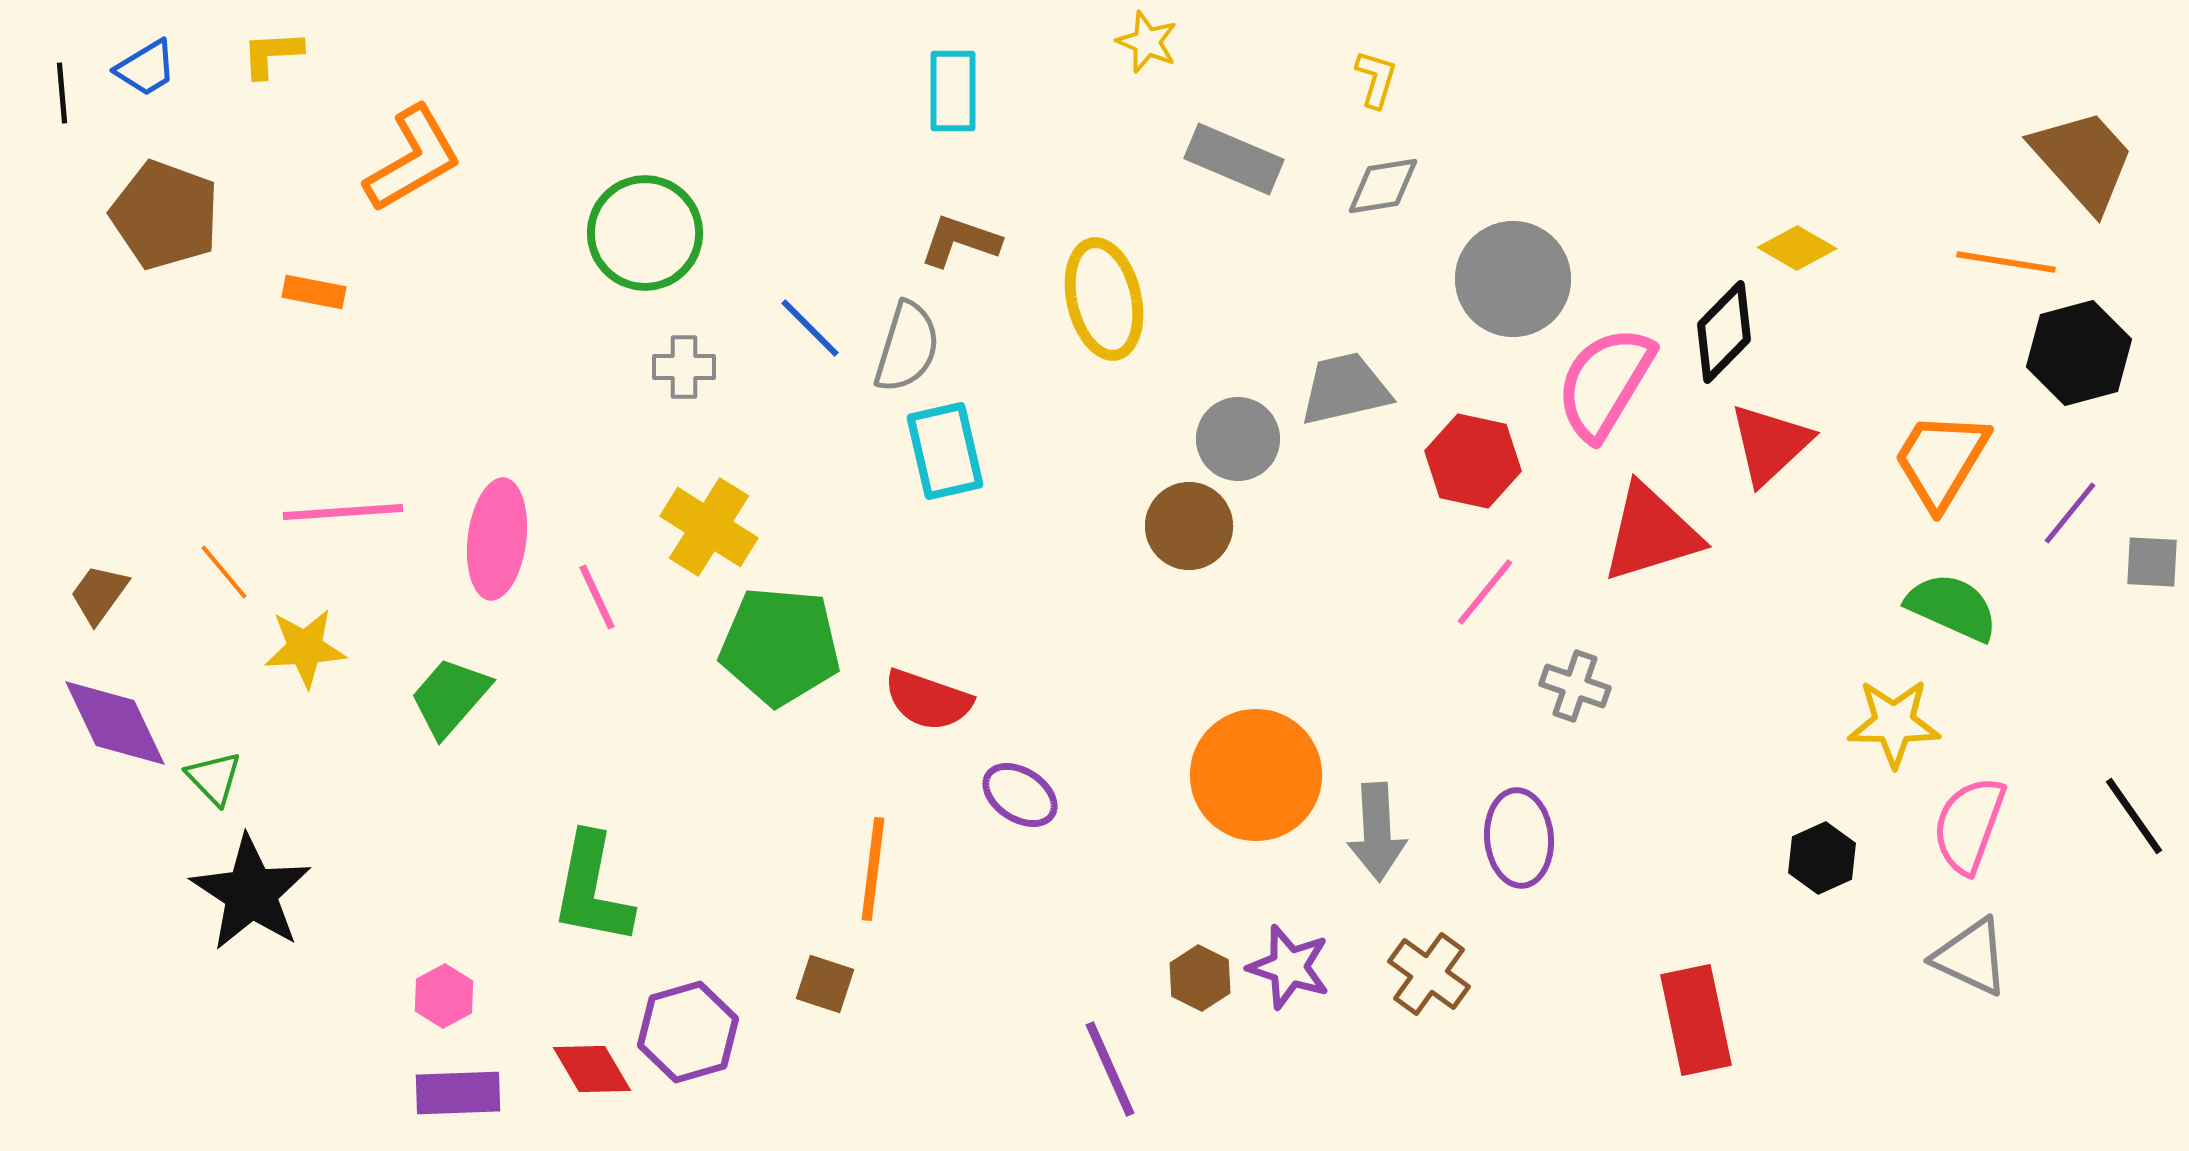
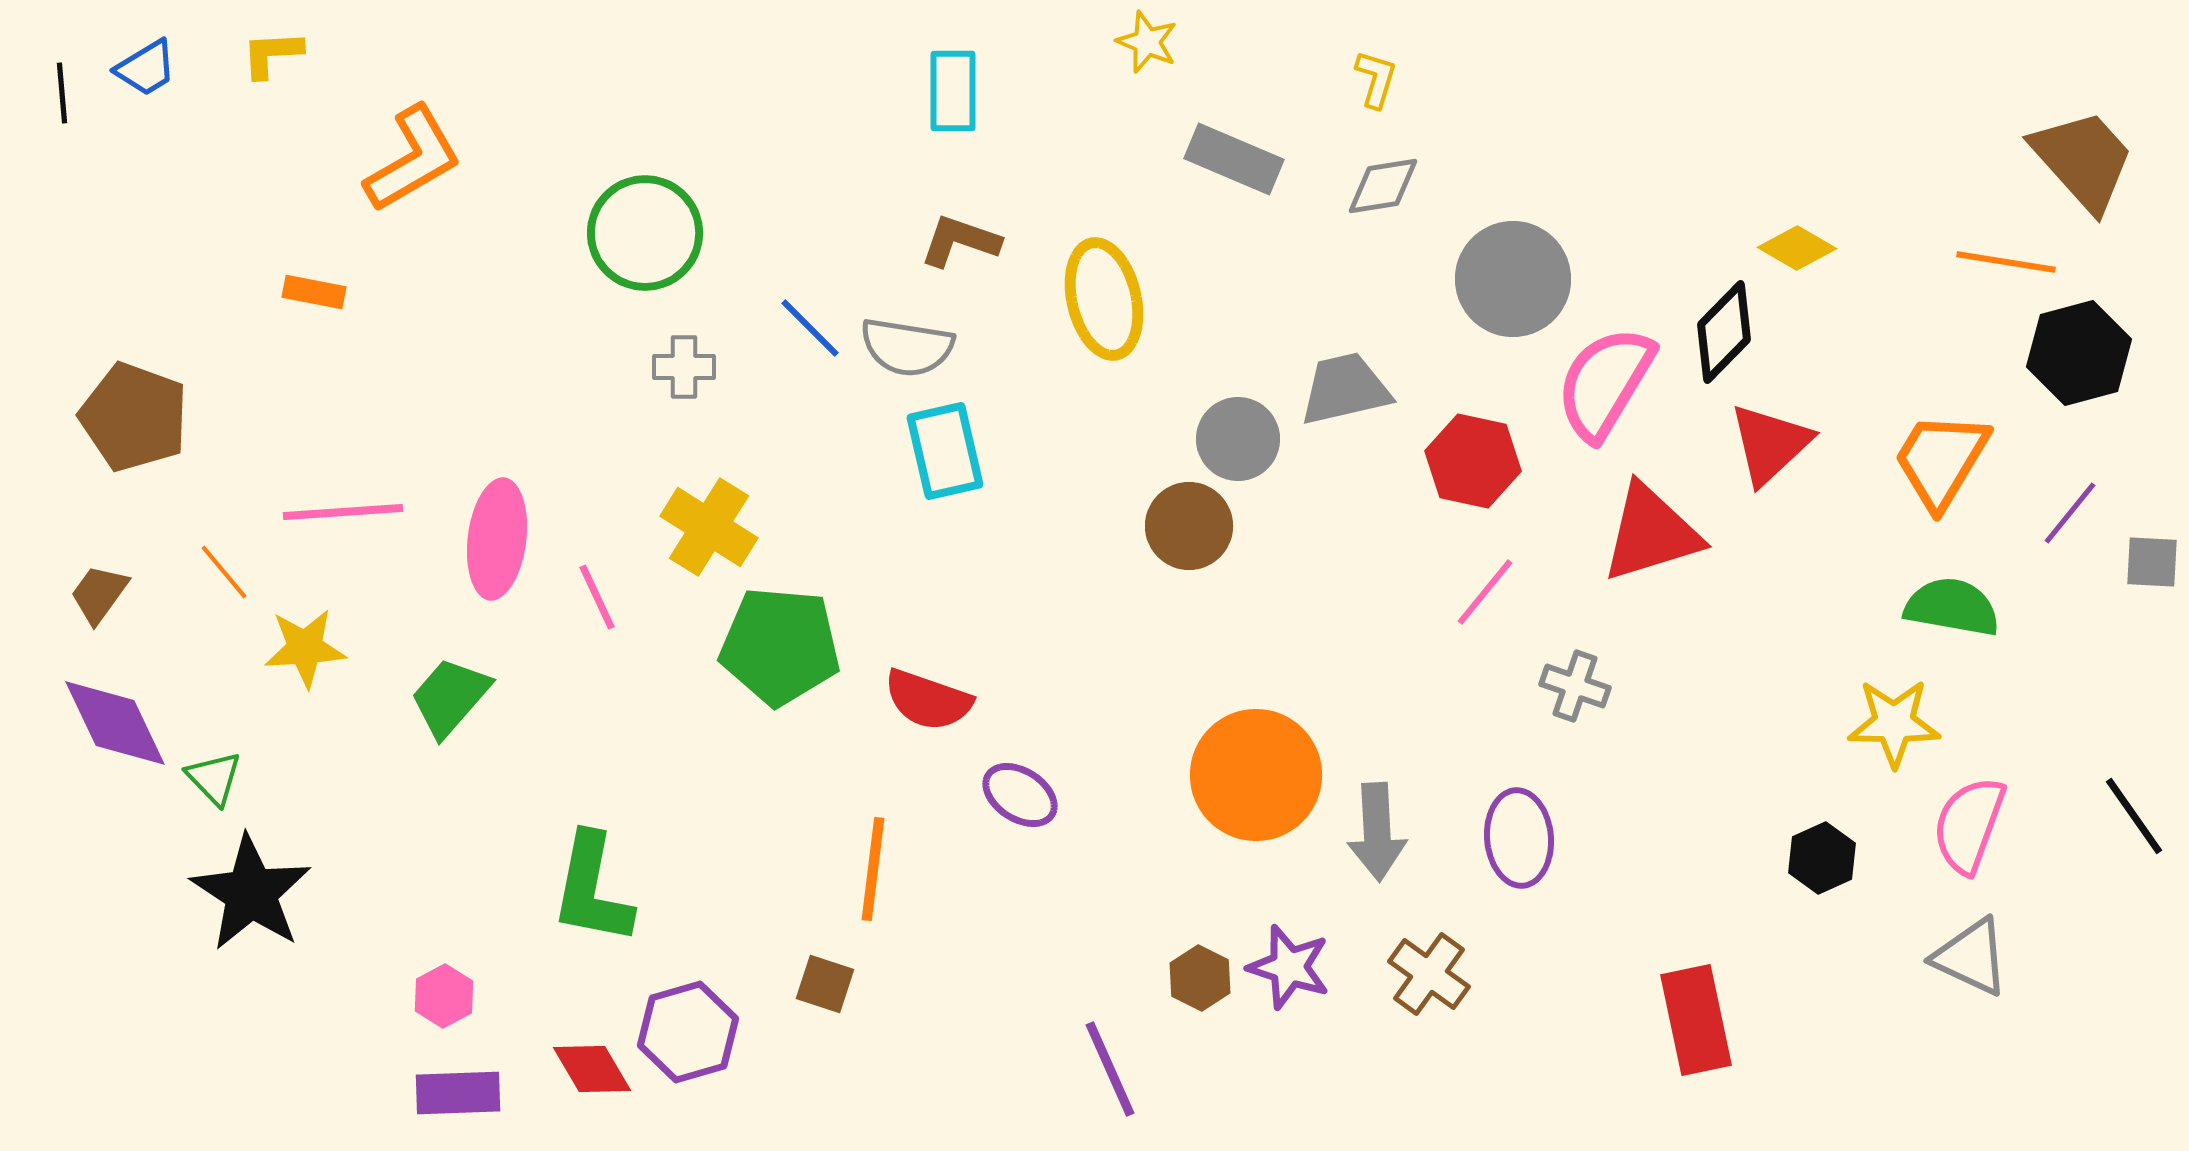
brown pentagon at (165, 215): moved 31 px left, 202 px down
gray semicircle at (907, 347): rotated 82 degrees clockwise
green semicircle at (1952, 607): rotated 14 degrees counterclockwise
